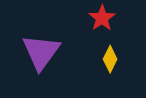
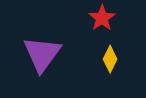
purple triangle: moved 1 px right, 2 px down
